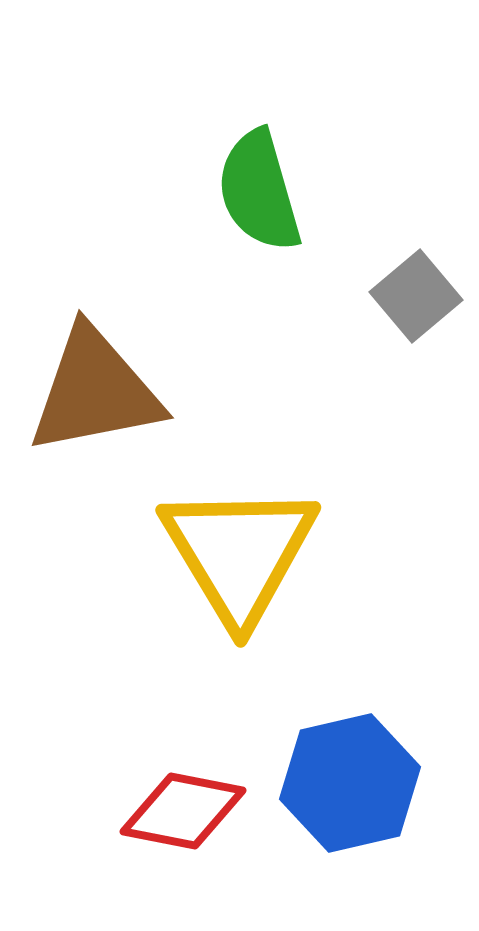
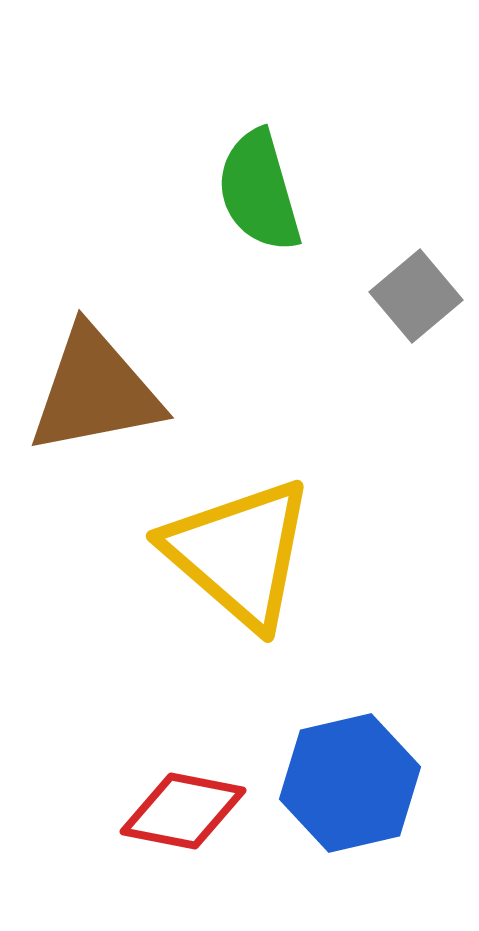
yellow triangle: rotated 18 degrees counterclockwise
